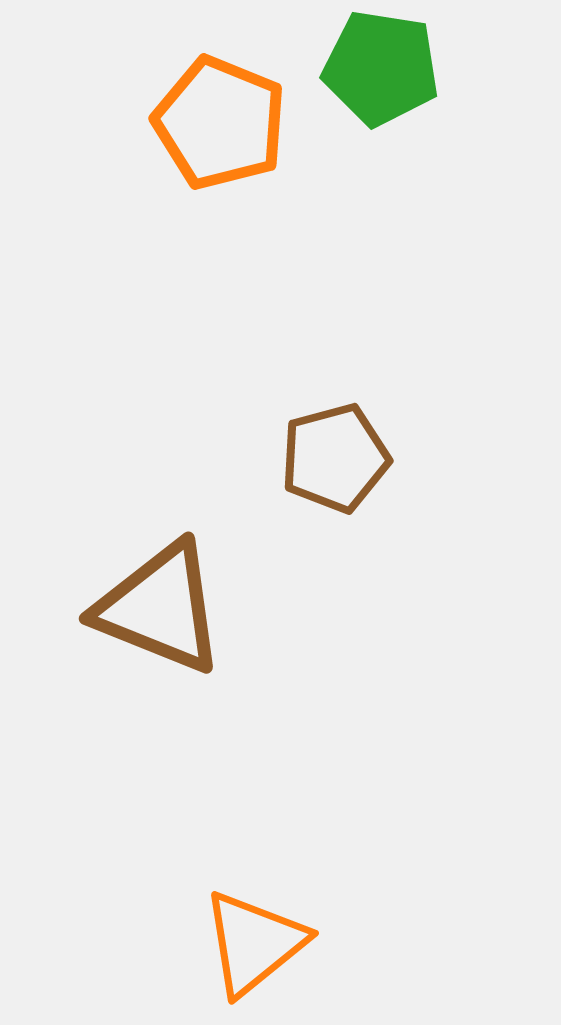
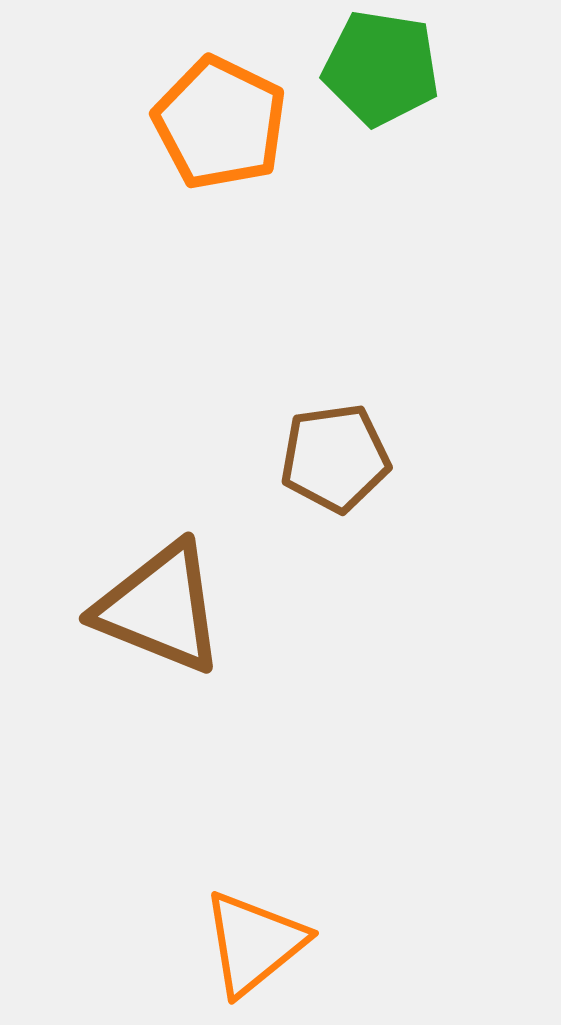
orange pentagon: rotated 4 degrees clockwise
brown pentagon: rotated 7 degrees clockwise
